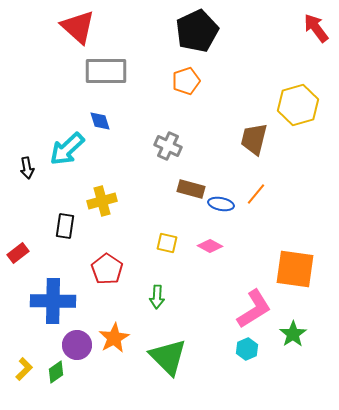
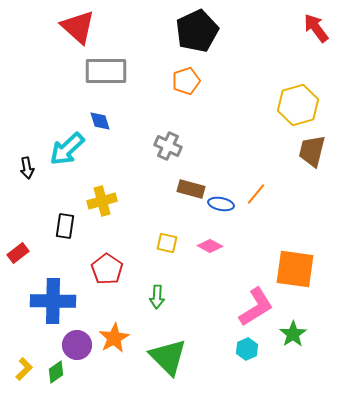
brown trapezoid: moved 58 px right, 12 px down
pink L-shape: moved 2 px right, 2 px up
